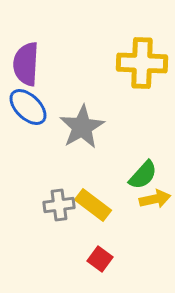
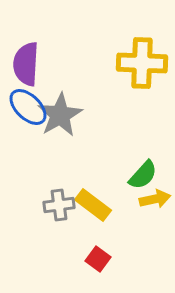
gray star: moved 22 px left, 12 px up
red square: moved 2 px left
